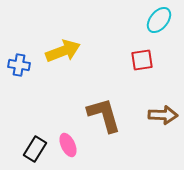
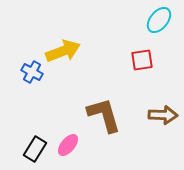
blue cross: moved 13 px right, 7 px down; rotated 20 degrees clockwise
pink ellipse: rotated 65 degrees clockwise
